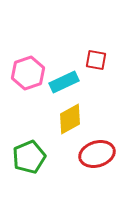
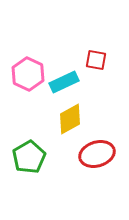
pink hexagon: moved 1 px down; rotated 16 degrees counterclockwise
green pentagon: rotated 8 degrees counterclockwise
